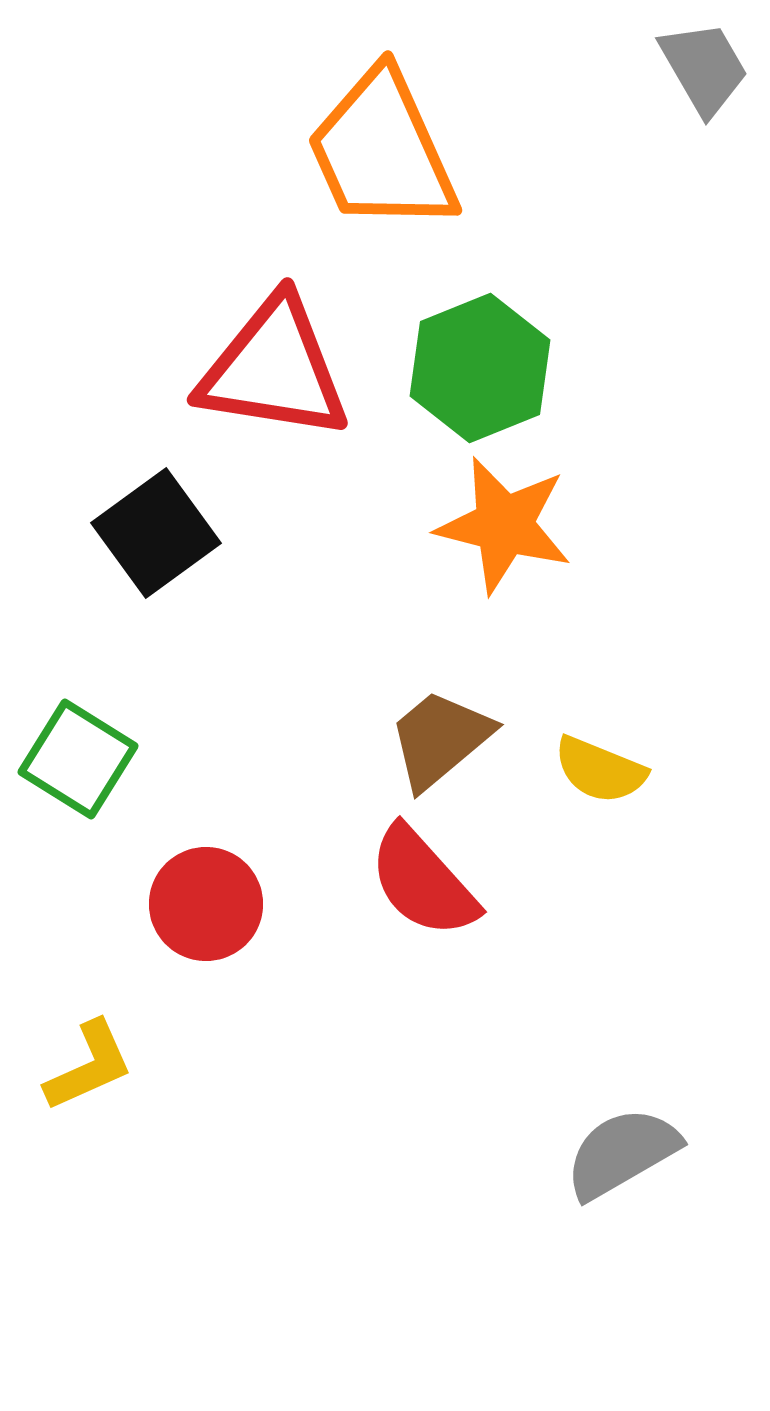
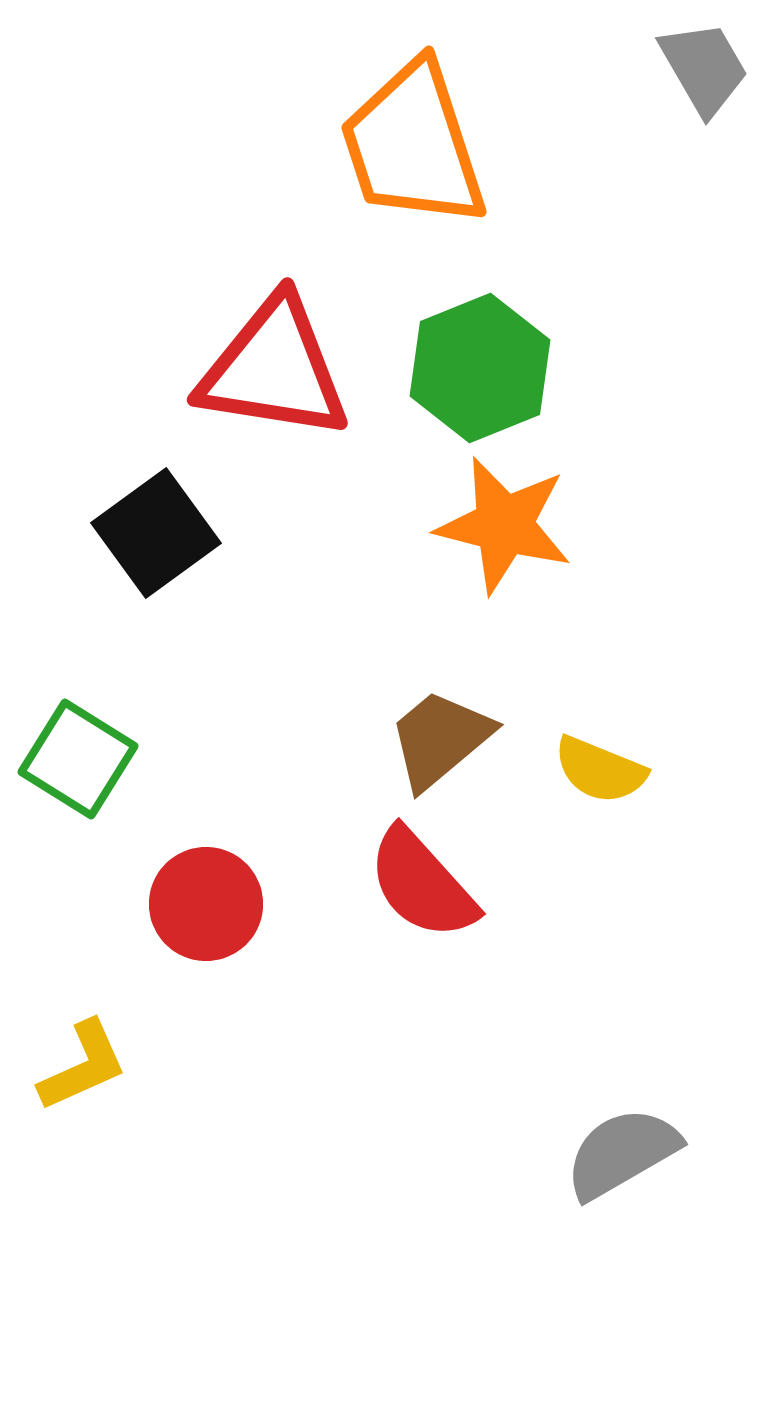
orange trapezoid: moved 31 px right, 6 px up; rotated 6 degrees clockwise
red semicircle: moved 1 px left, 2 px down
yellow L-shape: moved 6 px left
